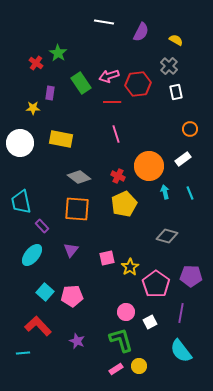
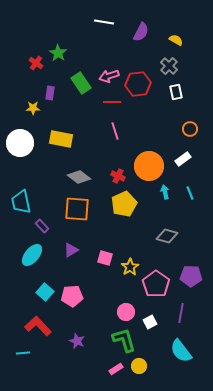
pink line at (116, 134): moved 1 px left, 3 px up
purple triangle at (71, 250): rotated 21 degrees clockwise
pink square at (107, 258): moved 2 px left; rotated 28 degrees clockwise
green L-shape at (121, 340): moved 3 px right
